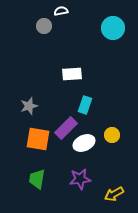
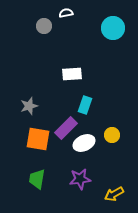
white semicircle: moved 5 px right, 2 px down
